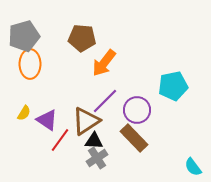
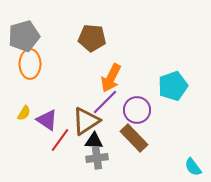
brown pentagon: moved 10 px right
orange arrow: moved 7 px right, 15 px down; rotated 12 degrees counterclockwise
cyan pentagon: rotated 8 degrees counterclockwise
purple line: moved 1 px down
gray cross: rotated 25 degrees clockwise
